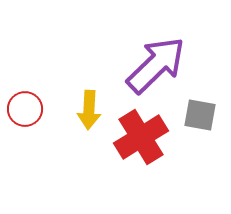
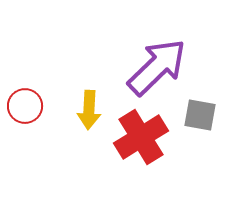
purple arrow: moved 1 px right, 2 px down
red circle: moved 3 px up
